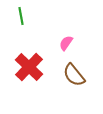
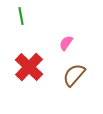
brown semicircle: rotated 80 degrees clockwise
